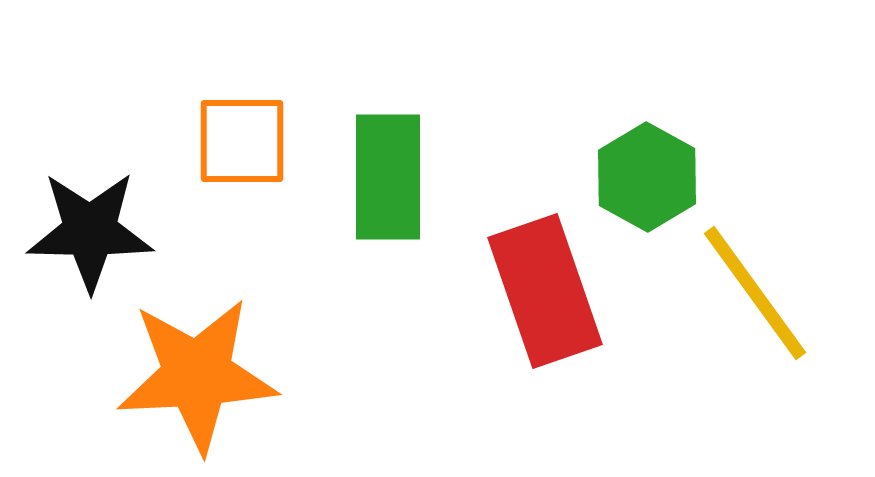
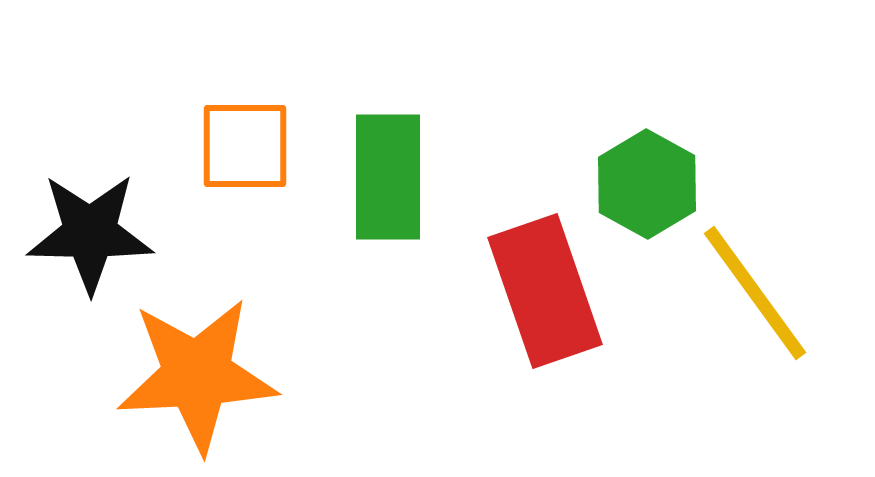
orange square: moved 3 px right, 5 px down
green hexagon: moved 7 px down
black star: moved 2 px down
